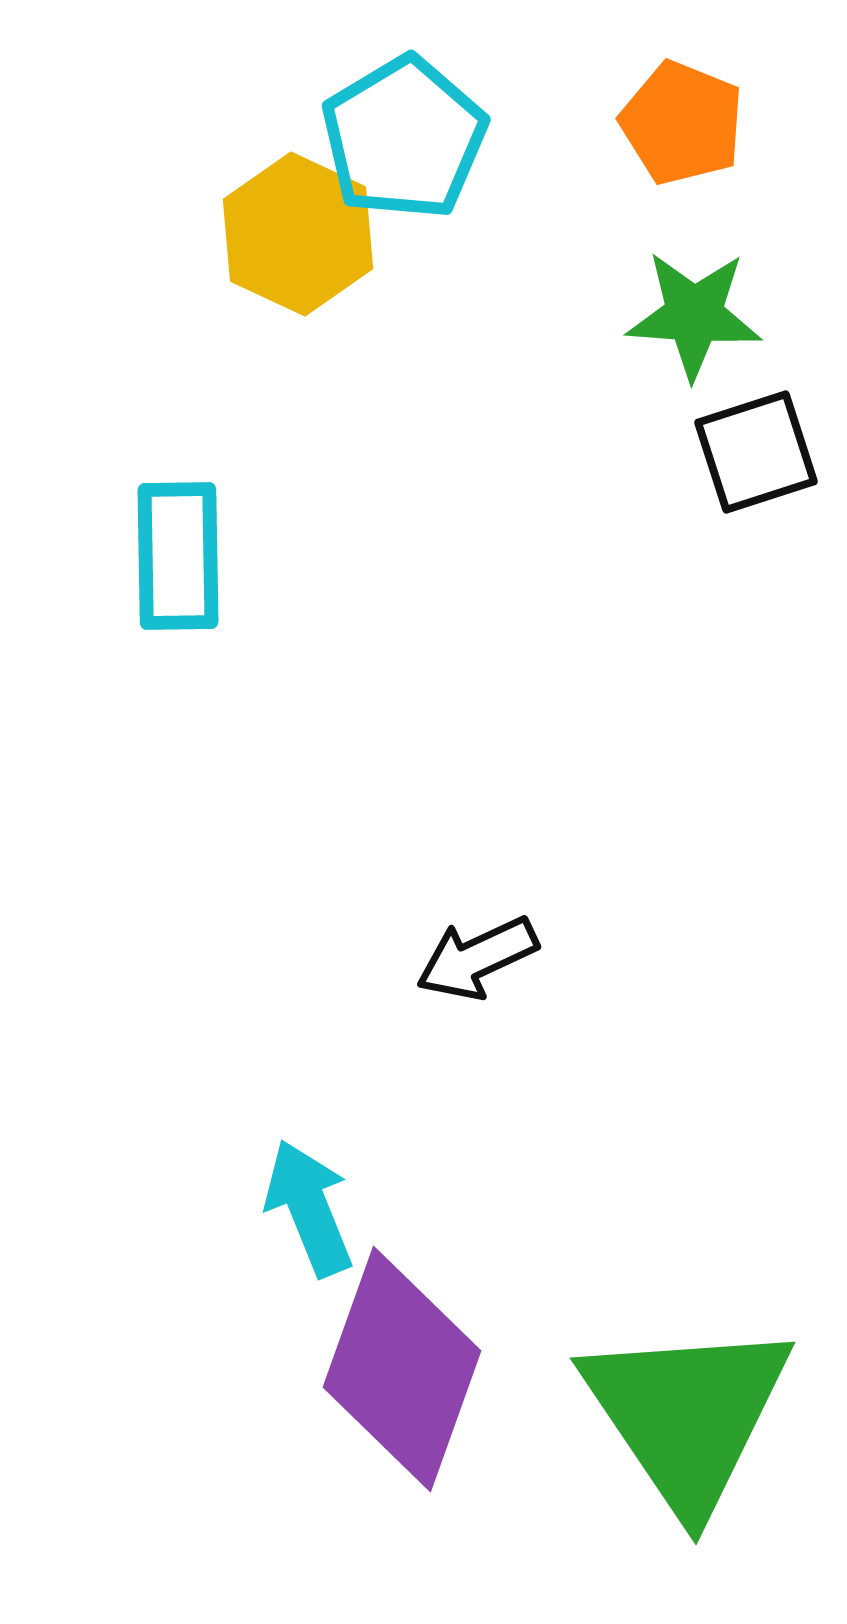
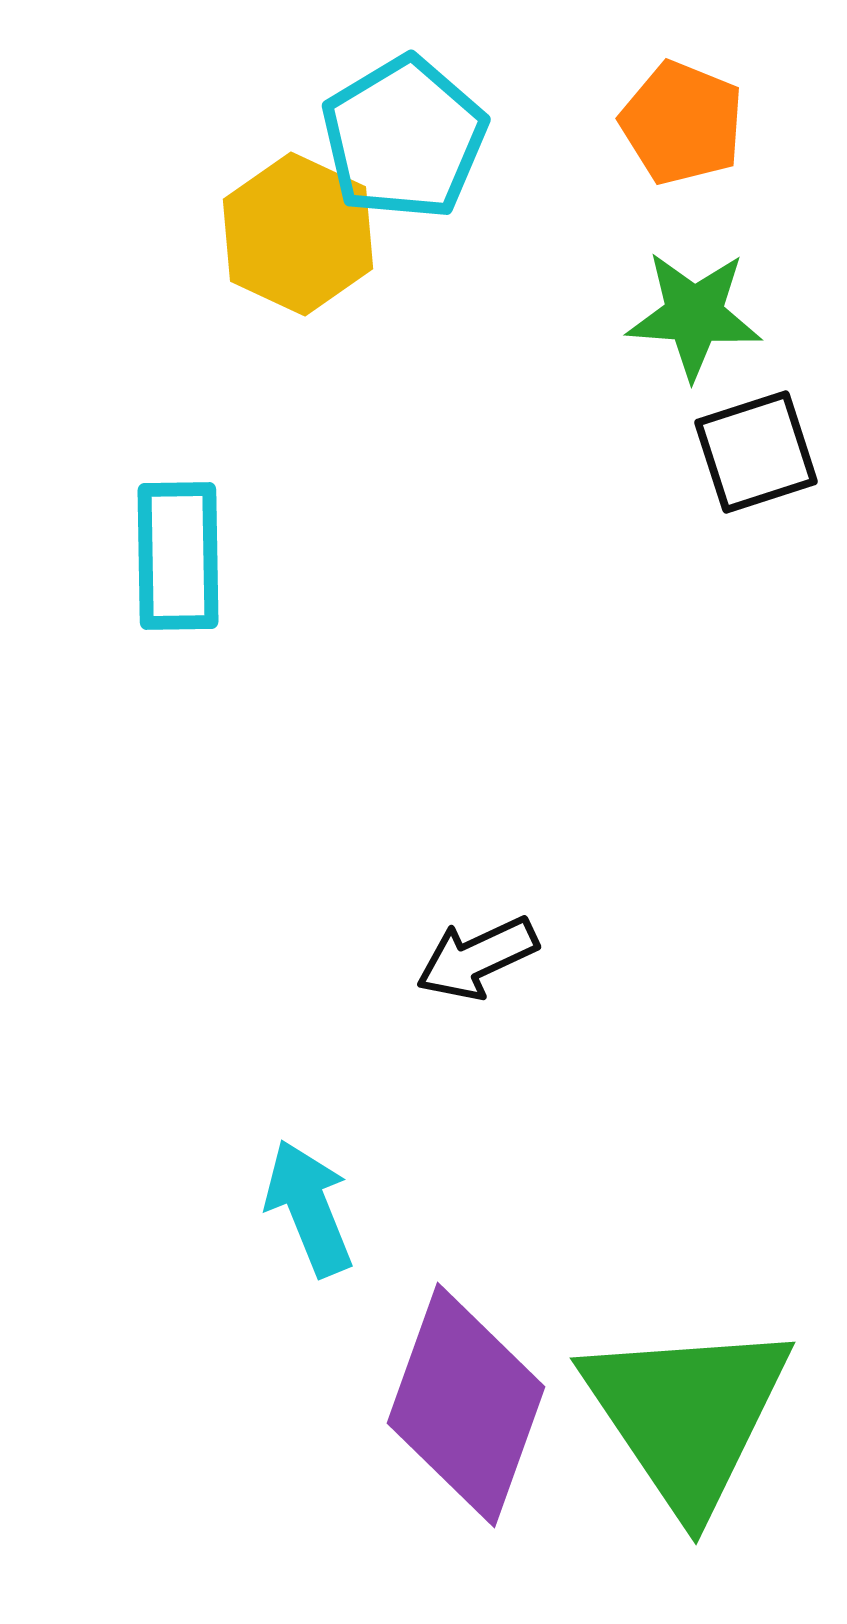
purple diamond: moved 64 px right, 36 px down
